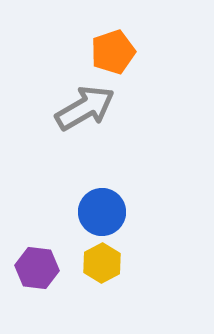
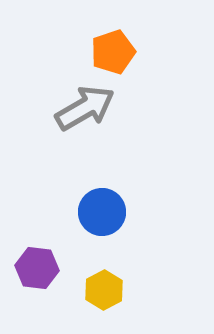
yellow hexagon: moved 2 px right, 27 px down
